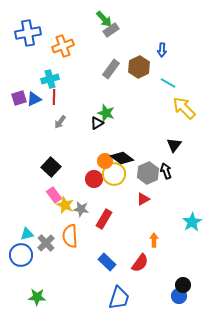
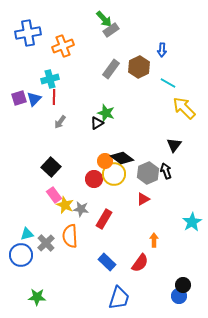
blue triangle at (34, 99): rotated 21 degrees counterclockwise
